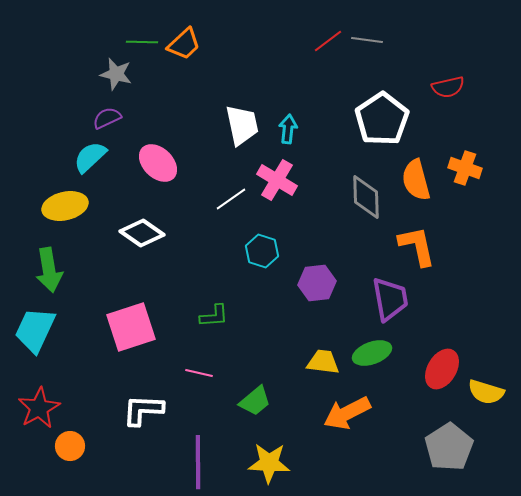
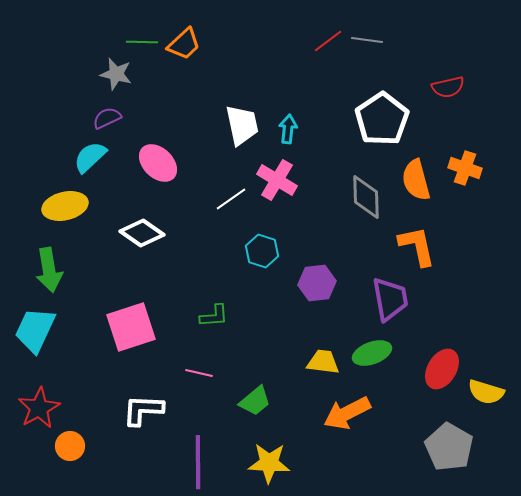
gray pentagon: rotated 9 degrees counterclockwise
